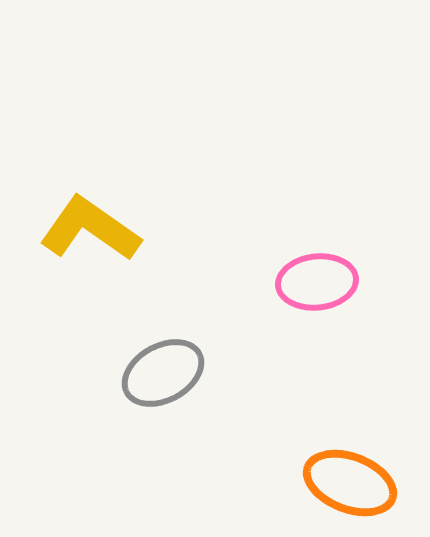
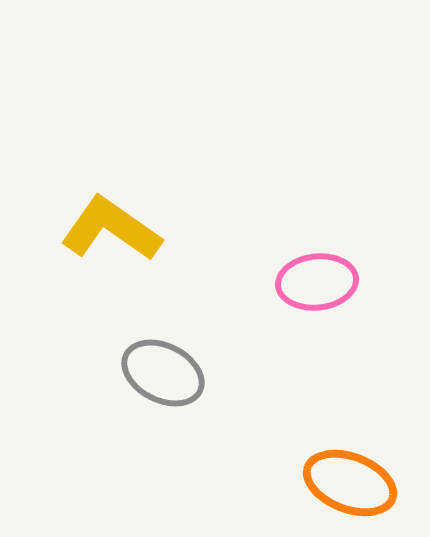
yellow L-shape: moved 21 px right
gray ellipse: rotated 56 degrees clockwise
